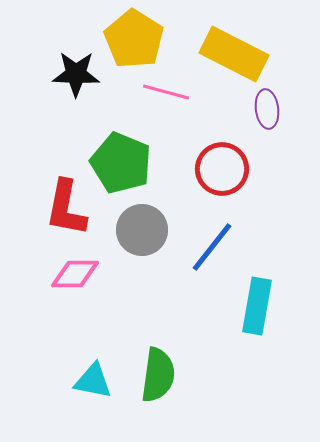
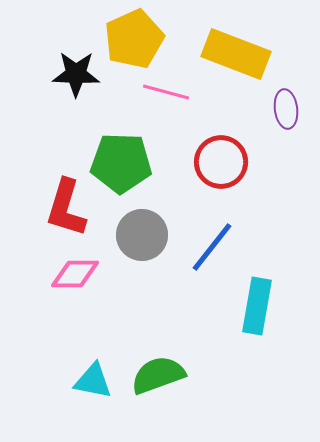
yellow pentagon: rotated 16 degrees clockwise
yellow rectangle: moved 2 px right; rotated 6 degrees counterclockwise
purple ellipse: moved 19 px right
green pentagon: rotated 20 degrees counterclockwise
red circle: moved 1 px left, 7 px up
red L-shape: rotated 6 degrees clockwise
gray circle: moved 5 px down
green semicircle: rotated 118 degrees counterclockwise
